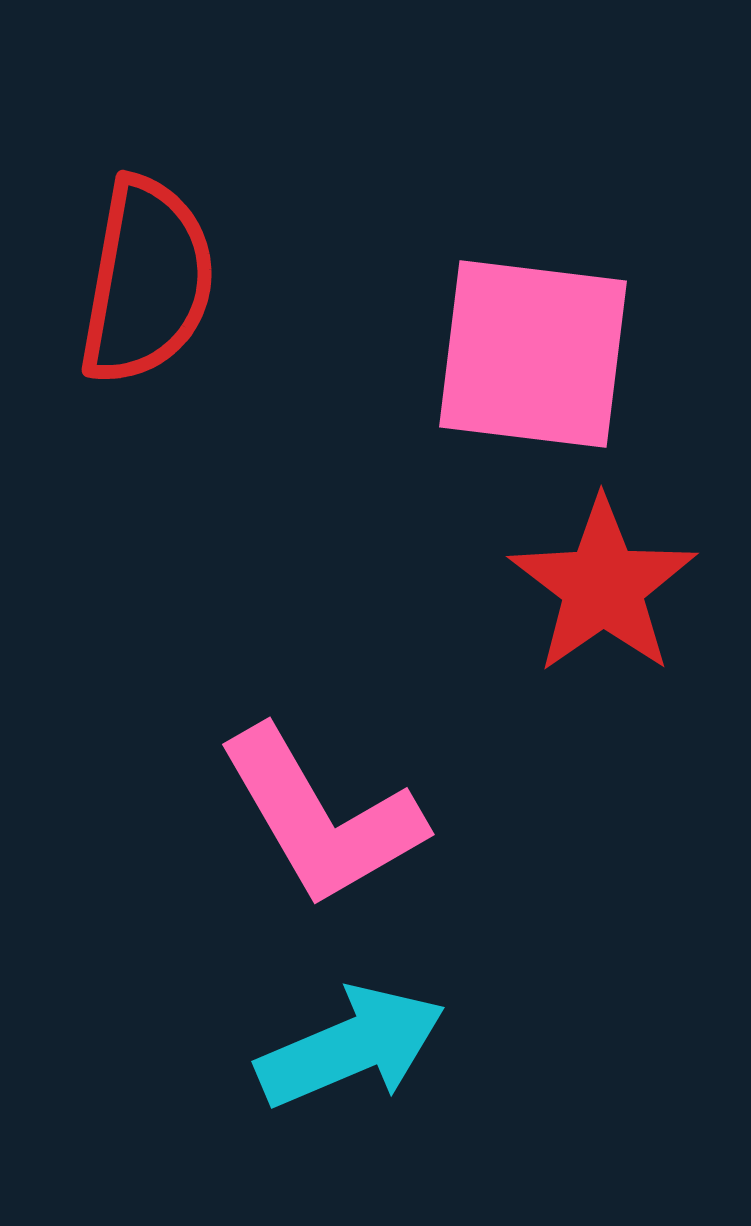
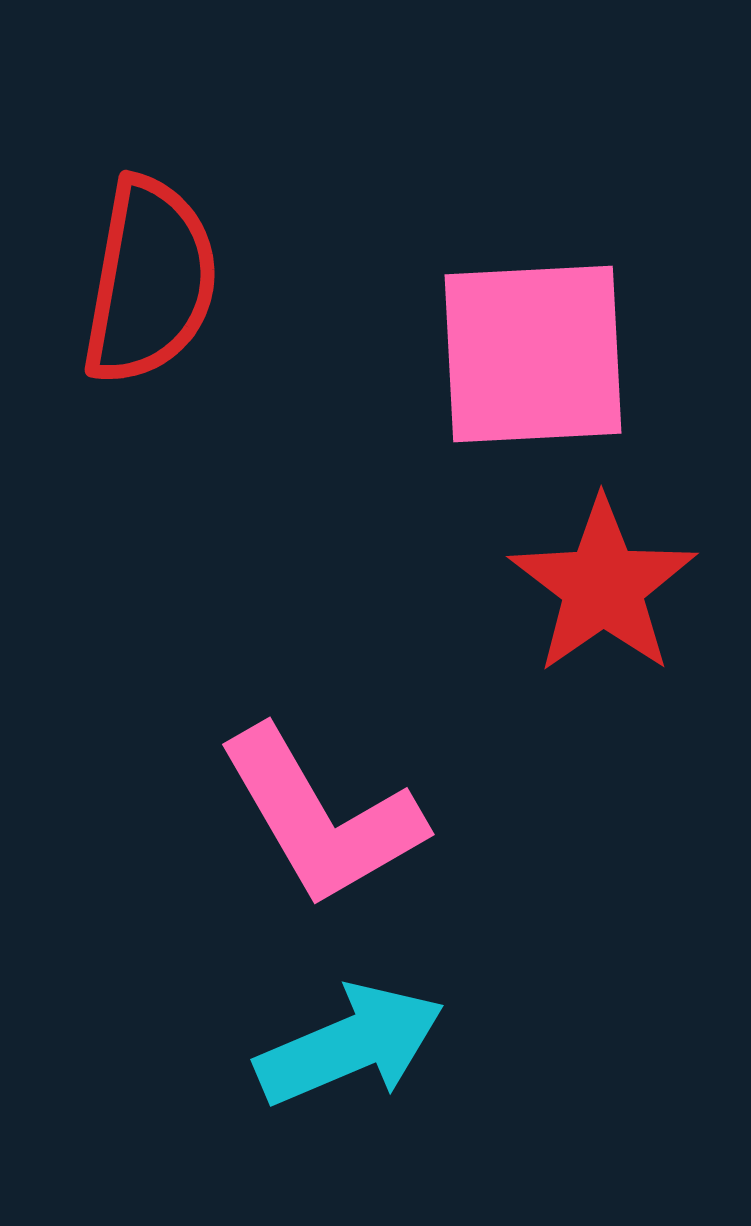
red semicircle: moved 3 px right
pink square: rotated 10 degrees counterclockwise
cyan arrow: moved 1 px left, 2 px up
